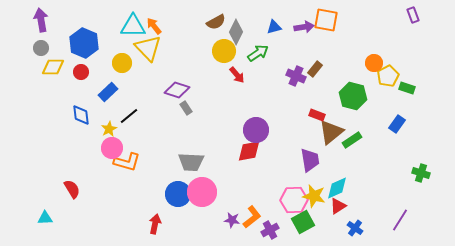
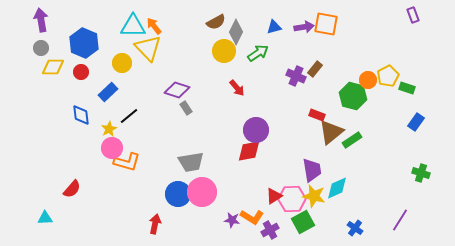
orange square at (326, 20): moved 4 px down
orange circle at (374, 63): moved 6 px left, 17 px down
red arrow at (237, 75): moved 13 px down
blue rectangle at (397, 124): moved 19 px right, 2 px up
purple trapezoid at (310, 160): moved 2 px right, 10 px down
gray trapezoid at (191, 162): rotated 12 degrees counterclockwise
red semicircle at (72, 189): rotated 72 degrees clockwise
pink hexagon at (294, 200): moved 2 px left, 1 px up
red triangle at (338, 206): moved 64 px left, 10 px up
orange L-shape at (252, 217): rotated 70 degrees clockwise
